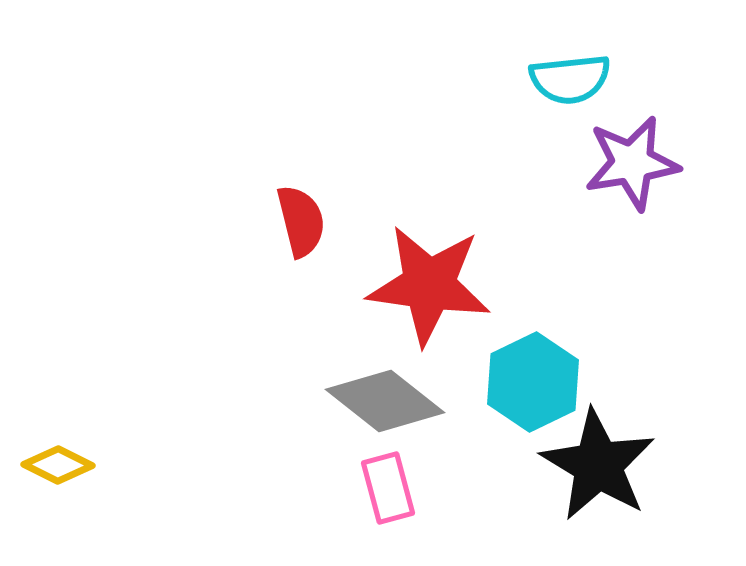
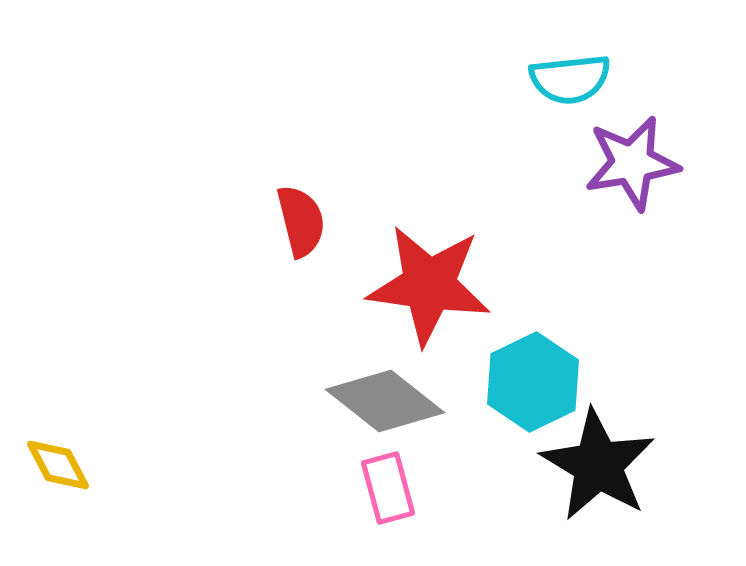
yellow diamond: rotated 36 degrees clockwise
